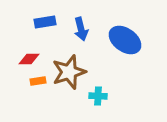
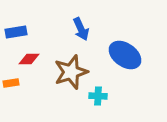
blue rectangle: moved 29 px left, 10 px down
blue arrow: rotated 10 degrees counterclockwise
blue ellipse: moved 15 px down
brown star: moved 2 px right
orange rectangle: moved 27 px left, 2 px down
